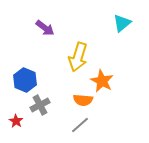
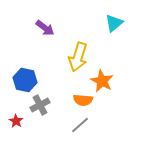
cyan triangle: moved 8 px left
blue hexagon: rotated 10 degrees counterclockwise
